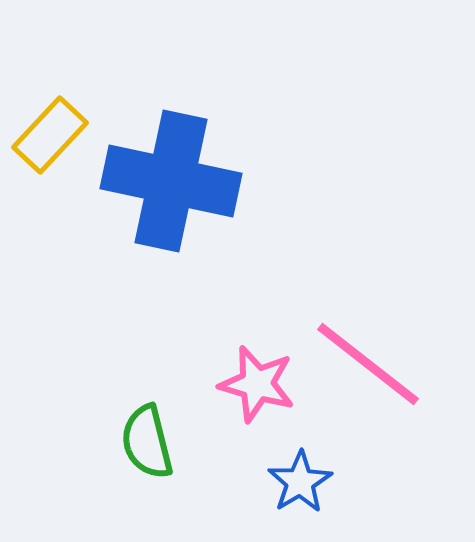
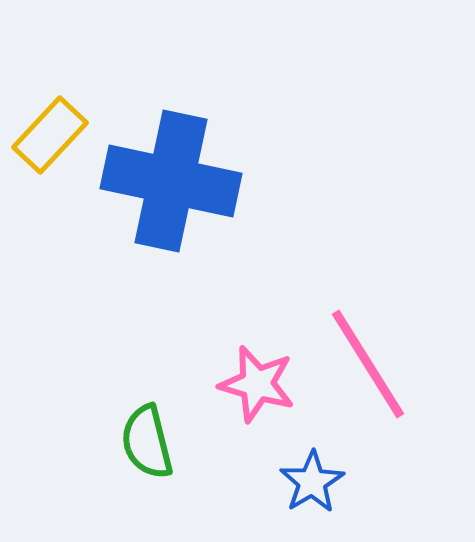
pink line: rotated 20 degrees clockwise
blue star: moved 12 px right
